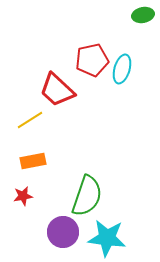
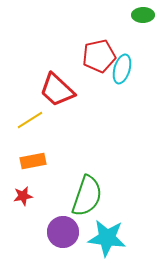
green ellipse: rotated 10 degrees clockwise
red pentagon: moved 7 px right, 4 px up
